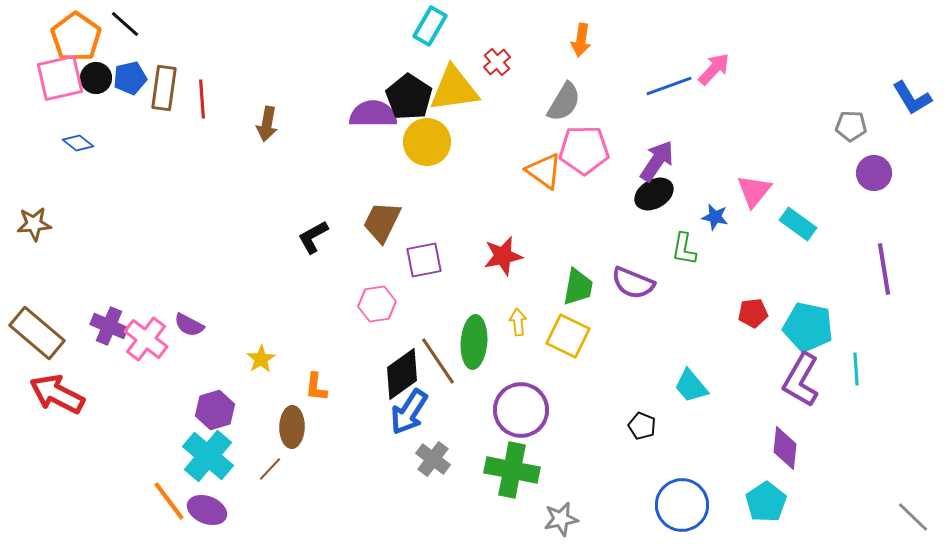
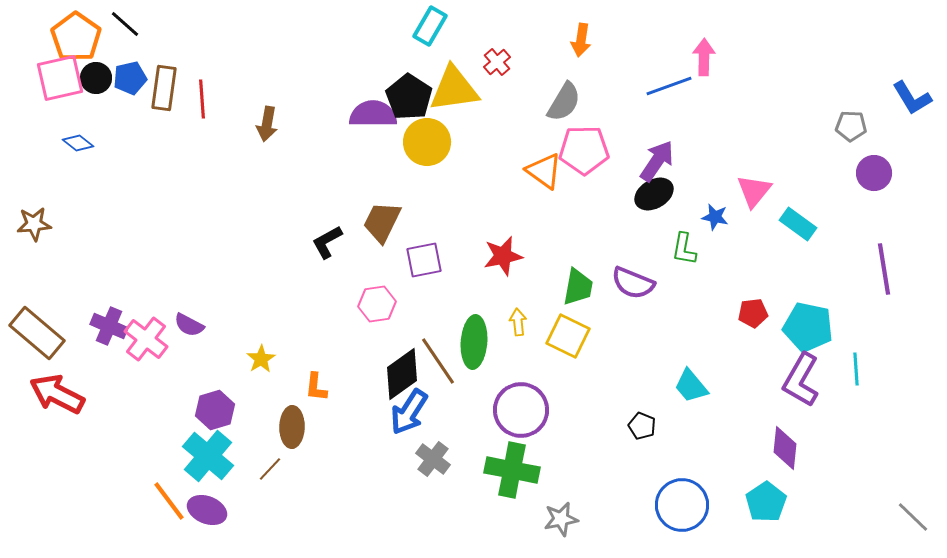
pink arrow at (714, 69): moved 10 px left, 12 px up; rotated 42 degrees counterclockwise
black L-shape at (313, 237): moved 14 px right, 5 px down
